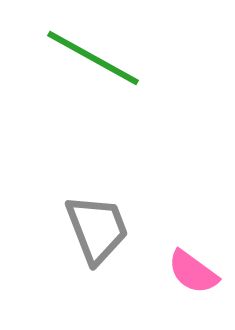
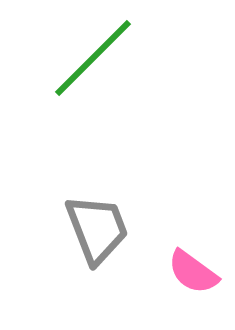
green line: rotated 74 degrees counterclockwise
